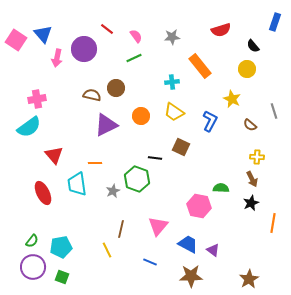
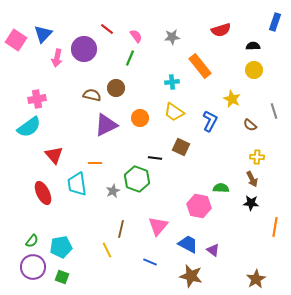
blue triangle at (43, 34): rotated 24 degrees clockwise
black semicircle at (253, 46): rotated 128 degrees clockwise
green line at (134, 58): moved 4 px left; rotated 42 degrees counterclockwise
yellow circle at (247, 69): moved 7 px right, 1 px down
orange circle at (141, 116): moved 1 px left, 2 px down
black star at (251, 203): rotated 28 degrees clockwise
orange line at (273, 223): moved 2 px right, 4 px down
brown star at (191, 276): rotated 15 degrees clockwise
brown star at (249, 279): moved 7 px right
